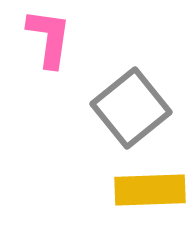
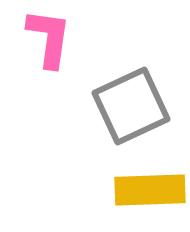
gray square: moved 2 px up; rotated 14 degrees clockwise
